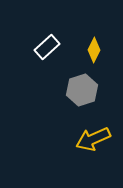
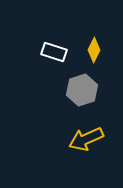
white rectangle: moved 7 px right, 5 px down; rotated 60 degrees clockwise
yellow arrow: moved 7 px left
